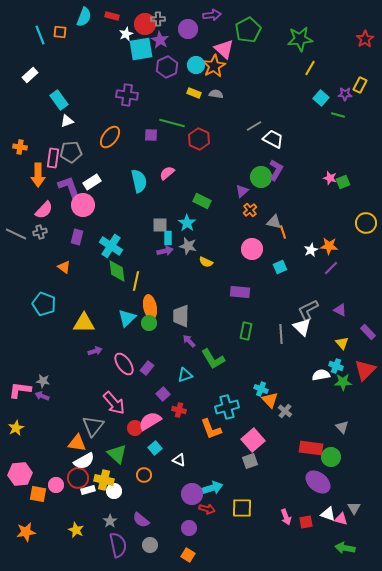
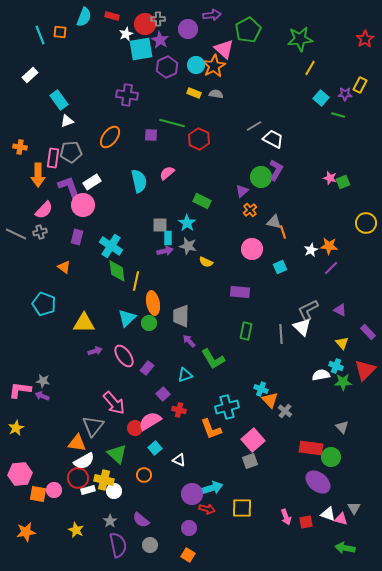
orange ellipse at (150, 307): moved 3 px right, 4 px up
pink ellipse at (124, 364): moved 8 px up
pink circle at (56, 485): moved 2 px left, 5 px down
